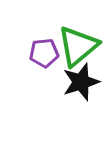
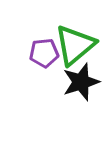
green triangle: moved 3 px left, 1 px up
